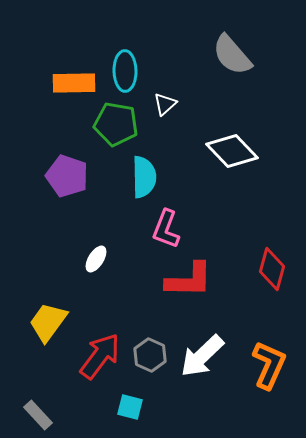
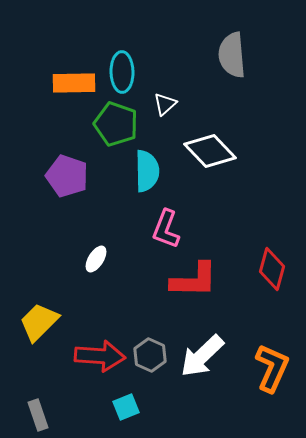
gray semicircle: rotated 36 degrees clockwise
cyan ellipse: moved 3 px left, 1 px down
green pentagon: rotated 9 degrees clockwise
white diamond: moved 22 px left
cyan semicircle: moved 3 px right, 6 px up
red L-shape: moved 5 px right
yellow trapezoid: moved 9 px left; rotated 9 degrees clockwise
red arrow: rotated 57 degrees clockwise
orange L-shape: moved 3 px right, 3 px down
cyan square: moved 4 px left; rotated 36 degrees counterclockwise
gray rectangle: rotated 24 degrees clockwise
